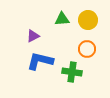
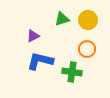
green triangle: rotated 14 degrees counterclockwise
